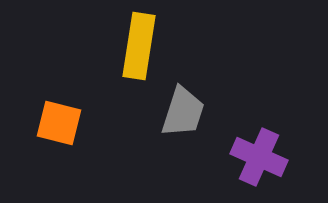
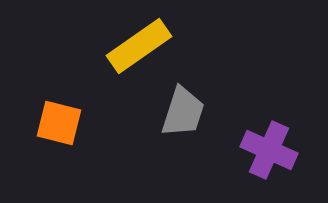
yellow rectangle: rotated 46 degrees clockwise
purple cross: moved 10 px right, 7 px up
